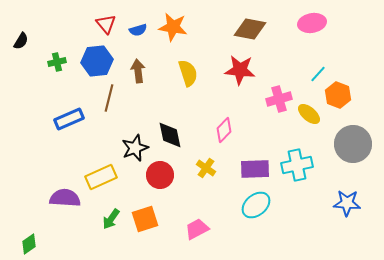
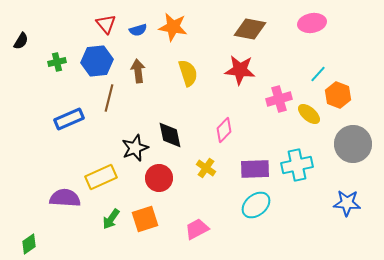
red circle: moved 1 px left, 3 px down
